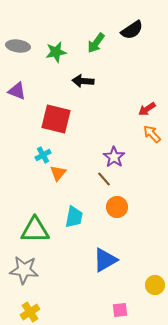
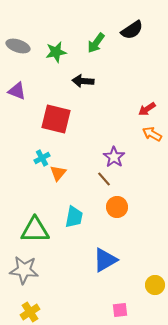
gray ellipse: rotated 10 degrees clockwise
orange arrow: rotated 18 degrees counterclockwise
cyan cross: moved 1 px left, 3 px down
